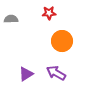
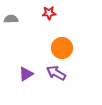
orange circle: moved 7 px down
